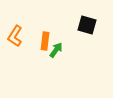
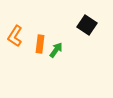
black square: rotated 18 degrees clockwise
orange rectangle: moved 5 px left, 3 px down
